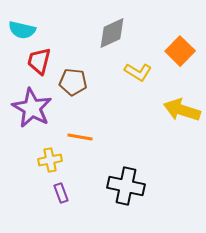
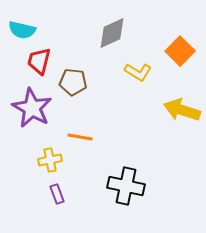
purple rectangle: moved 4 px left, 1 px down
